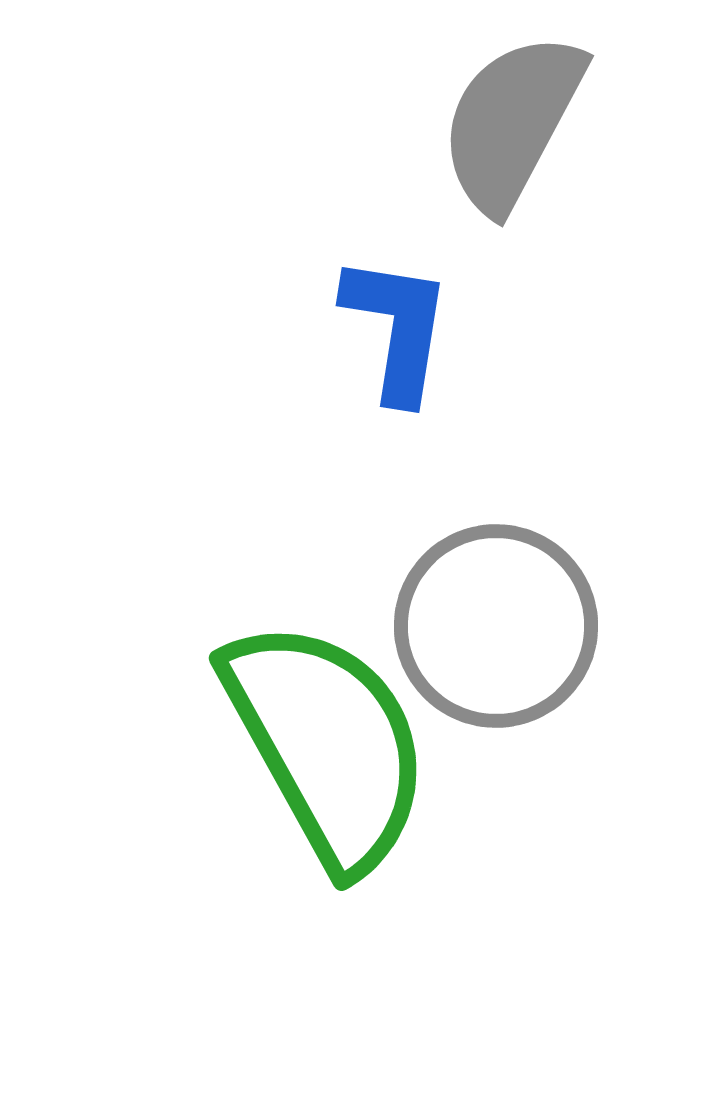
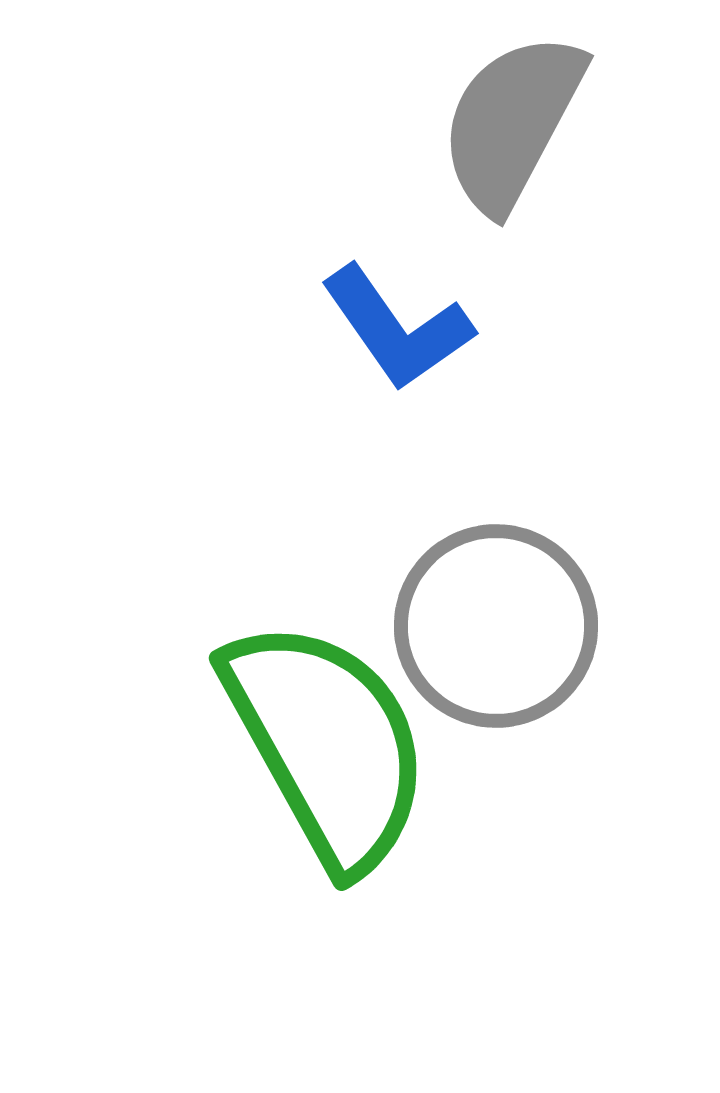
blue L-shape: rotated 136 degrees clockwise
